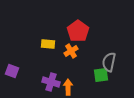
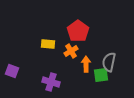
orange arrow: moved 18 px right, 23 px up
